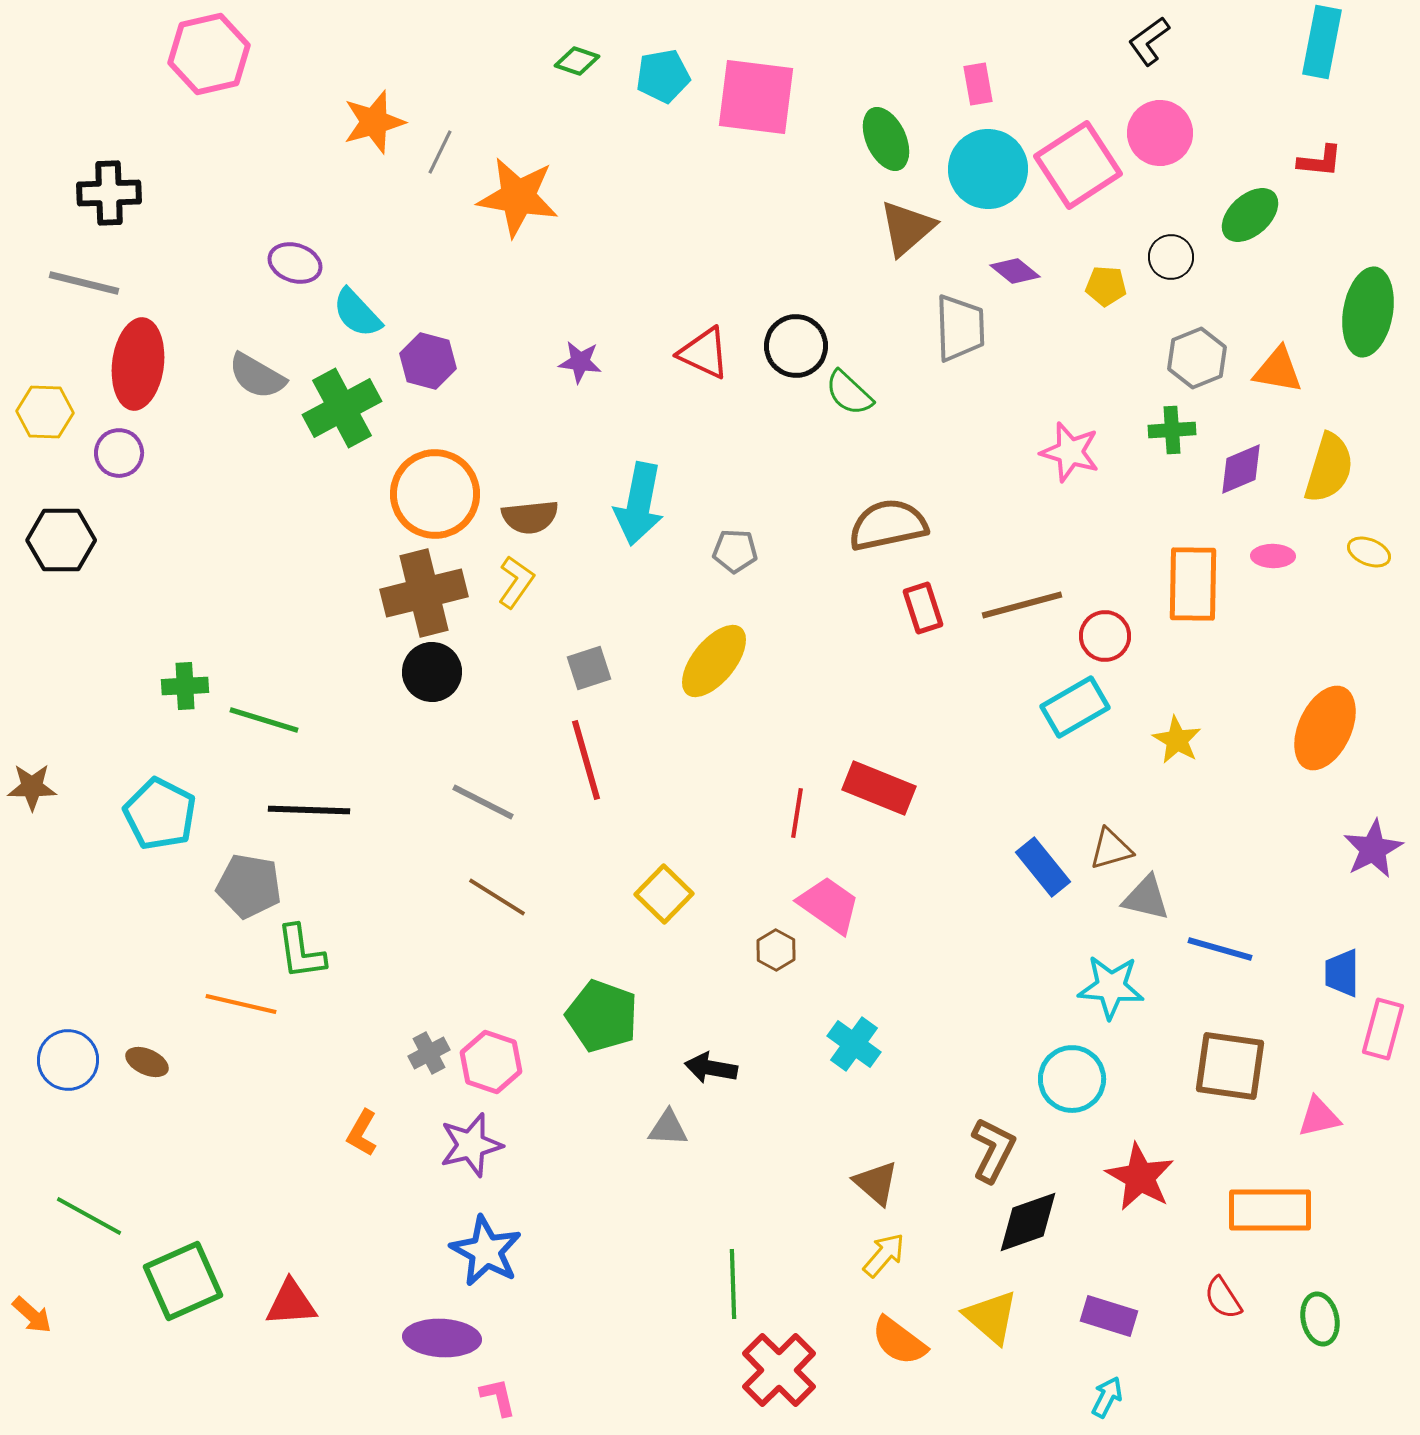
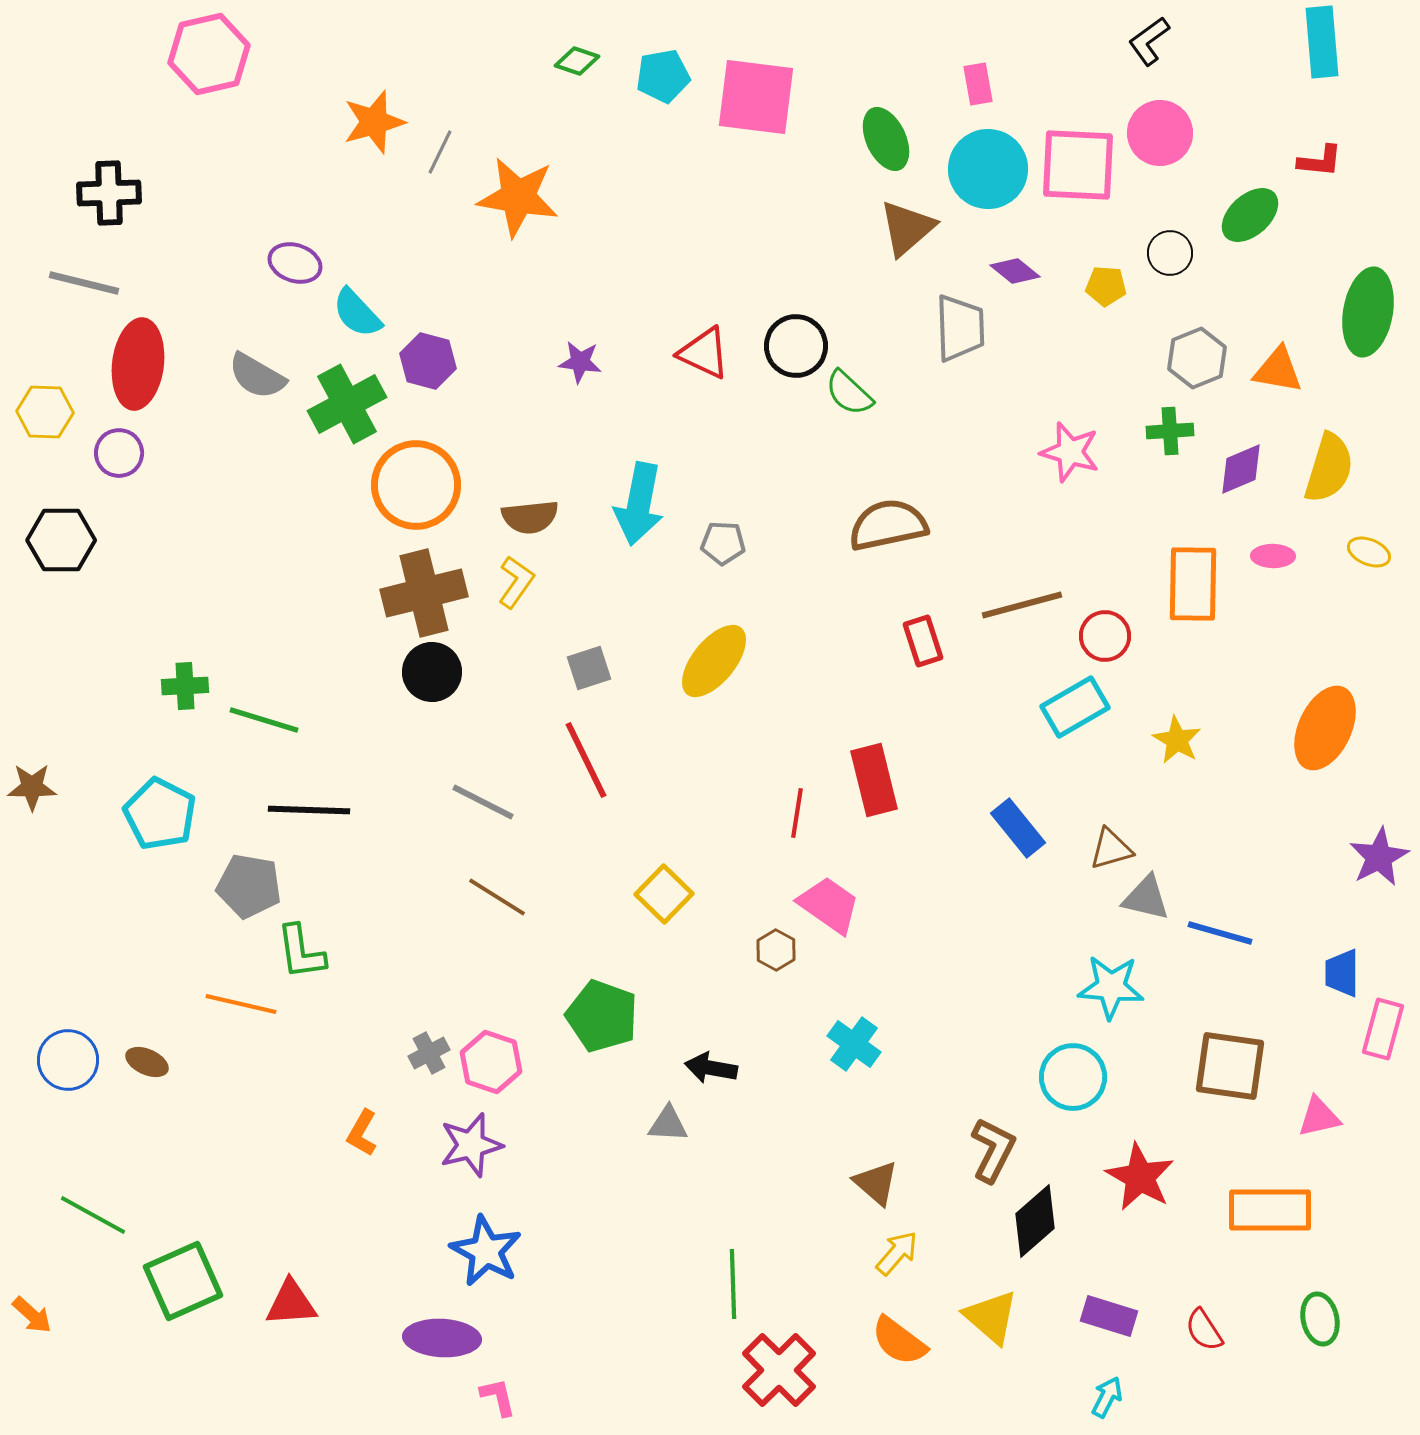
cyan rectangle at (1322, 42): rotated 16 degrees counterclockwise
pink square at (1078, 165): rotated 36 degrees clockwise
black circle at (1171, 257): moved 1 px left, 4 px up
green cross at (342, 408): moved 5 px right, 4 px up
green cross at (1172, 430): moved 2 px left, 1 px down
orange circle at (435, 494): moved 19 px left, 9 px up
gray pentagon at (735, 551): moved 12 px left, 8 px up
red rectangle at (923, 608): moved 33 px down
red line at (586, 760): rotated 10 degrees counterclockwise
red rectangle at (879, 788): moved 5 px left, 8 px up; rotated 54 degrees clockwise
purple star at (1373, 849): moved 6 px right, 8 px down
blue rectangle at (1043, 867): moved 25 px left, 39 px up
blue line at (1220, 949): moved 16 px up
cyan circle at (1072, 1079): moved 1 px right, 2 px up
gray triangle at (668, 1128): moved 4 px up
green line at (89, 1216): moved 4 px right, 1 px up
black diamond at (1028, 1222): moved 7 px right, 1 px up; rotated 22 degrees counterclockwise
yellow arrow at (884, 1255): moved 13 px right, 2 px up
red semicircle at (1223, 1298): moved 19 px left, 32 px down
